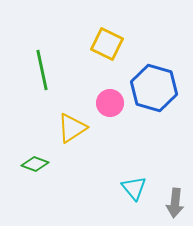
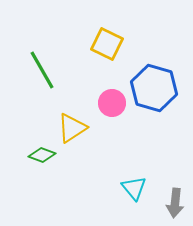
green line: rotated 18 degrees counterclockwise
pink circle: moved 2 px right
green diamond: moved 7 px right, 9 px up
